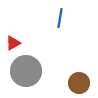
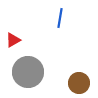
red triangle: moved 3 px up
gray circle: moved 2 px right, 1 px down
